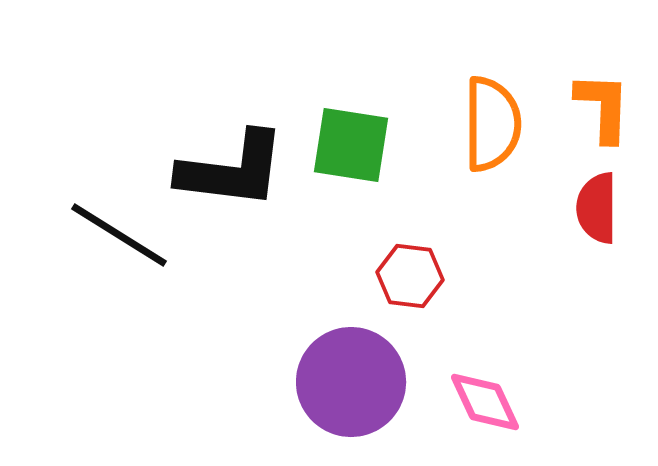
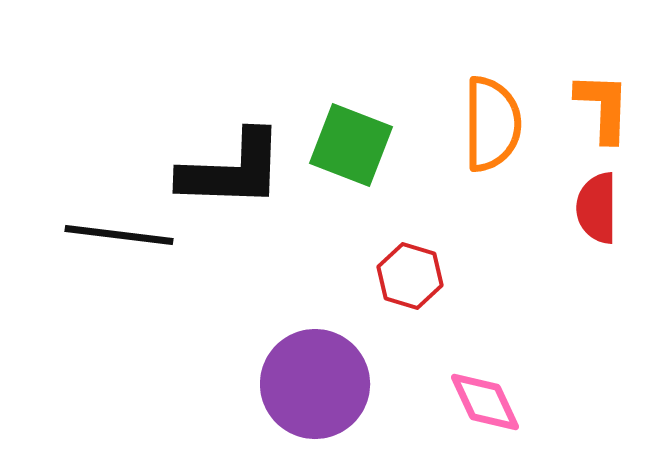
green square: rotated 12 degrees clockwise
black L-shape: rotated 5 degrees counterclockwise
black line: rotated 25 degrees counterclockwise
red hexagon: rotated 10 degrees clockwise
purple circle: moved 36 px left, 2 px down
